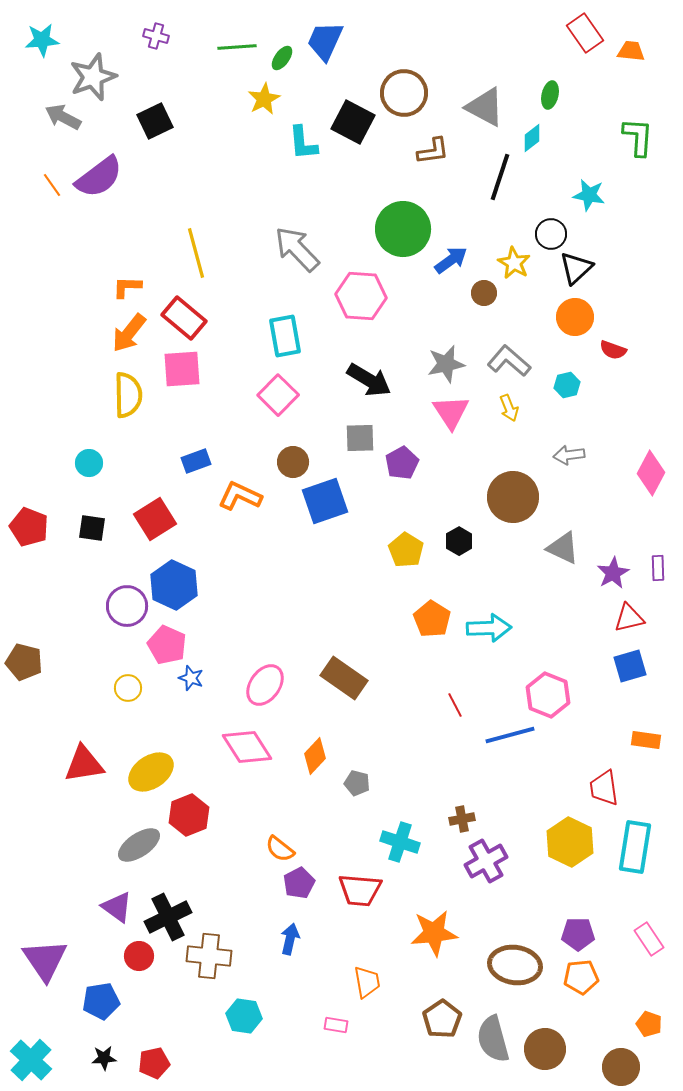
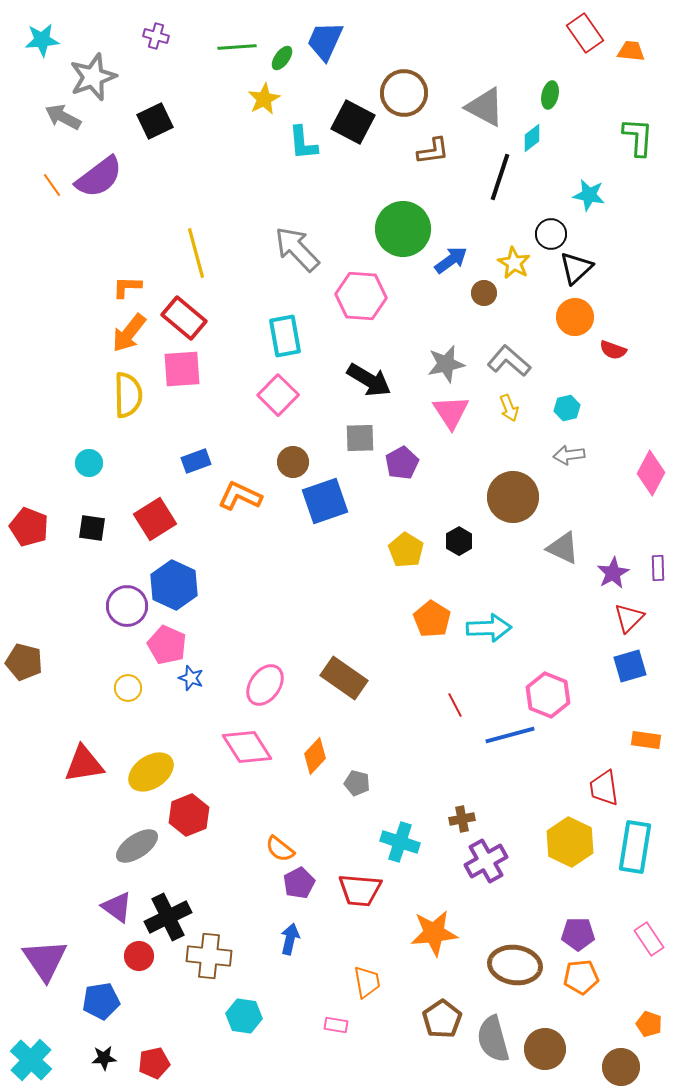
cyan hexagon at (567, 385): moved 23 px down
red triangle at (629, 618): rotated 32 degrees counterclockwise
gray ellipse at (139, 845): moved 2 px left, 1 px down
